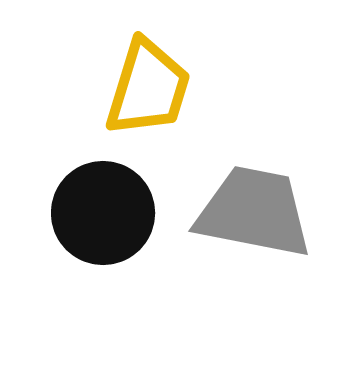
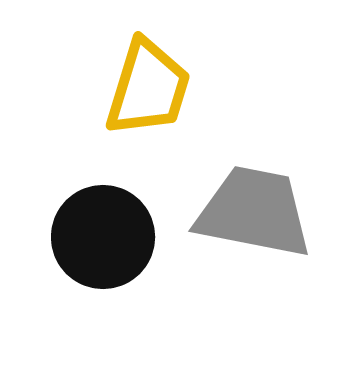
black circle: moved 24 px down
